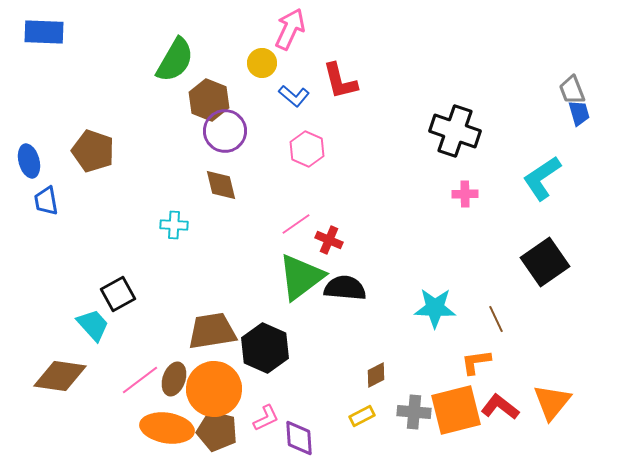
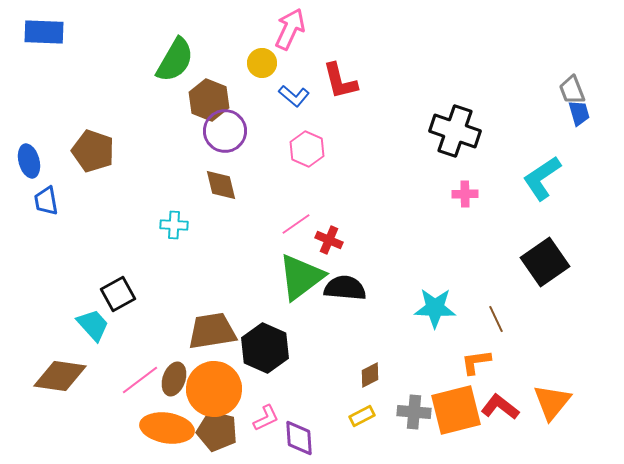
brown diamond at (376, 375): moved 6 px left
